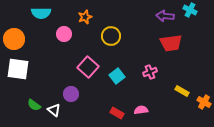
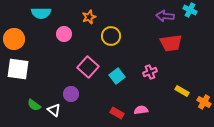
orange star: moved 4 px right
